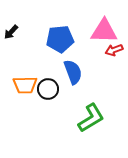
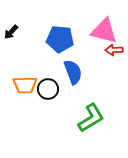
pink triangle: rotated 12 degrees clockwise
blue pentagon: rotated 12 degrees clockwise
red arrow: rotated 18 degrees clockwise
